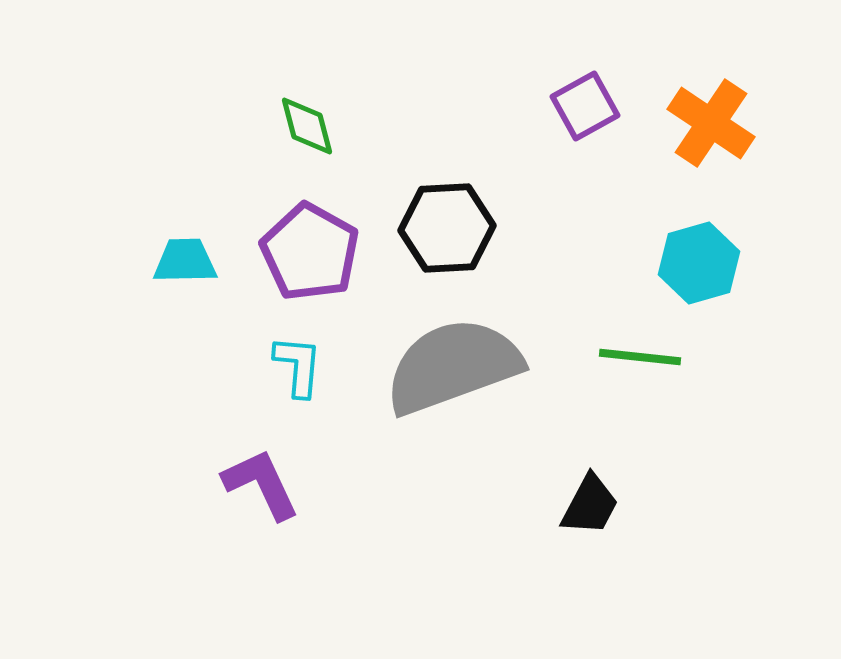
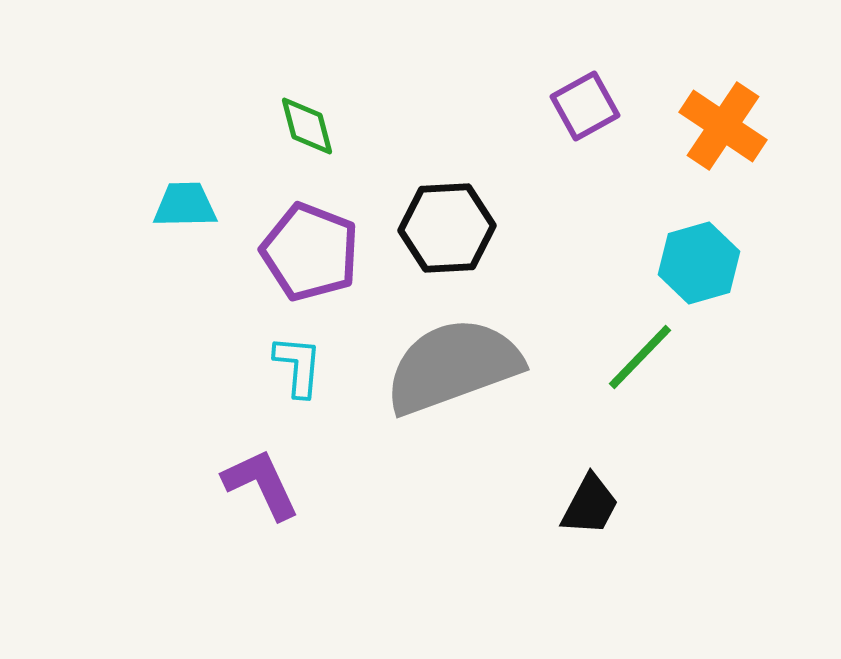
orange cross: moved 12 px right, 3 px down
purple pentagon: rotated 8 degrees counterclockwise
cyan trapezoid: moved 56 px up
green line: rotated 52 degrees counterclockwise
